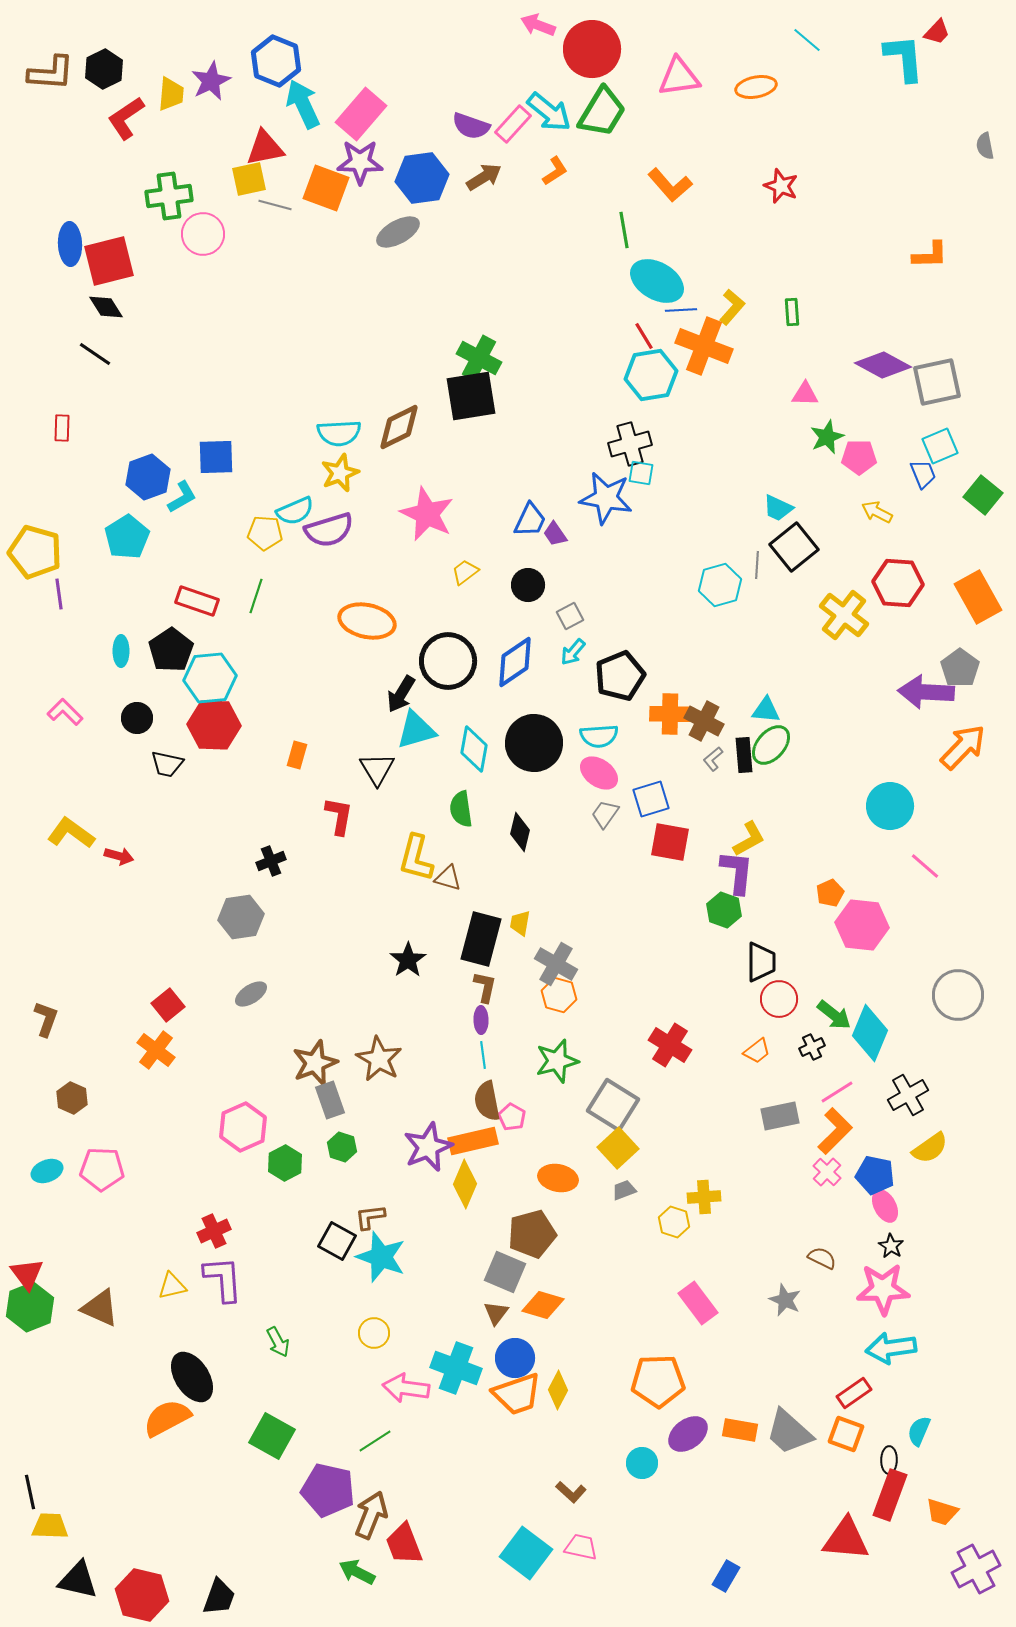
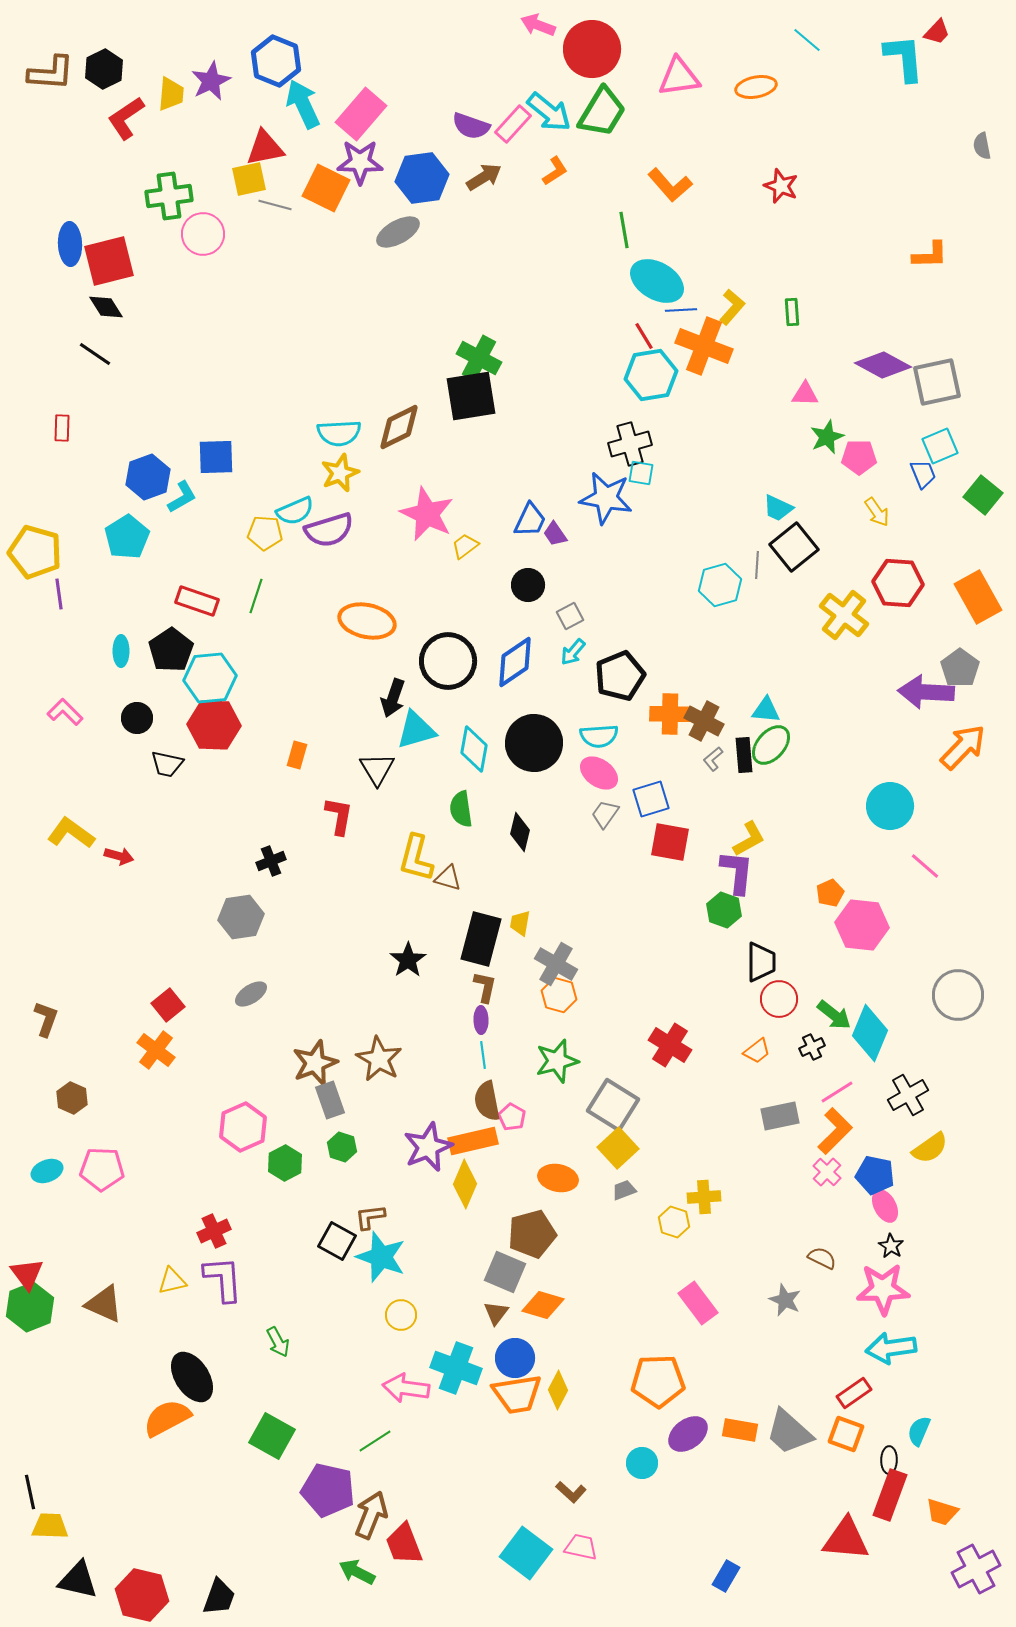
gray semicircle at (985, 146): moved 3 px left
orange square at (326, 188): rotated 6 degrees clockwise
yellow arrow at (877, 512): rotated 152 degrees counterclockwise
yellow trapezoid at (465, 572): moved 26 px up
black arrow at (401, 694): moved 8 px left, 4 px down; rotated 12 degrees counterclockwise
yellow triangle at (172, 1286): moved 5 px up
brown triangle at (100, 1308): moved 4 px right, 4 px up
yellow circle at (374, 1333): moved 27 px right, 18 px up
orange trapezoid at (517, 1394): rotated 10 degrees clockwise
